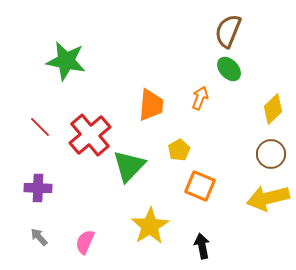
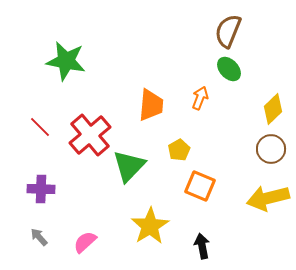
brown circle: moved 5 px up
purple cross: moved 3 px right, 1 px down
pink semicircle: rotated 25 degrees clockwise
